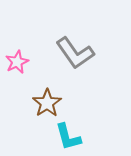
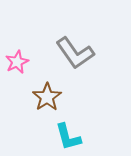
brown star: moved 6 px up
